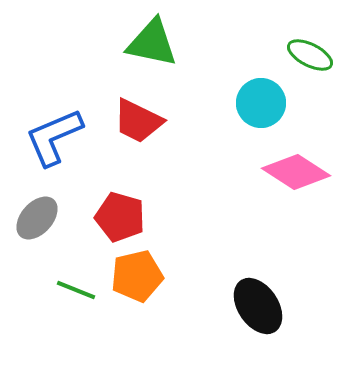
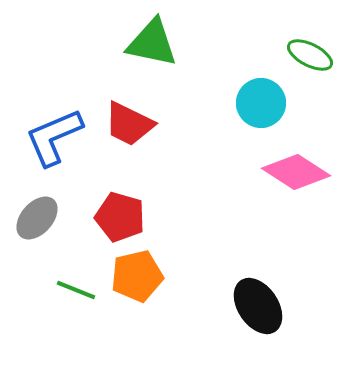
red trapezoid: moved 9 px left, 3 px down
